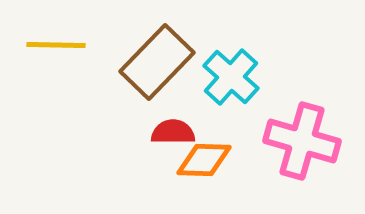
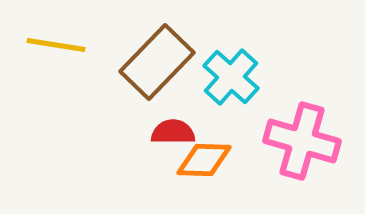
yellow line: rotated 8 degrees clockwise
